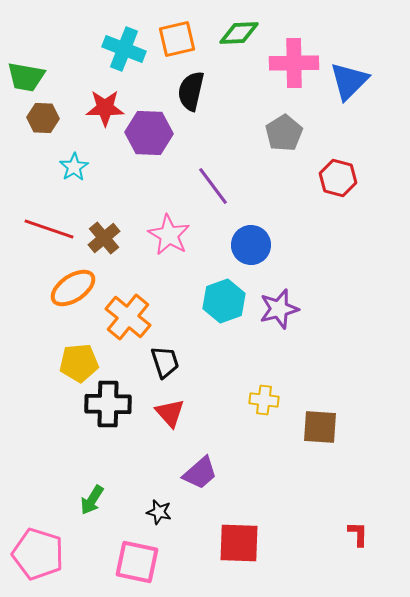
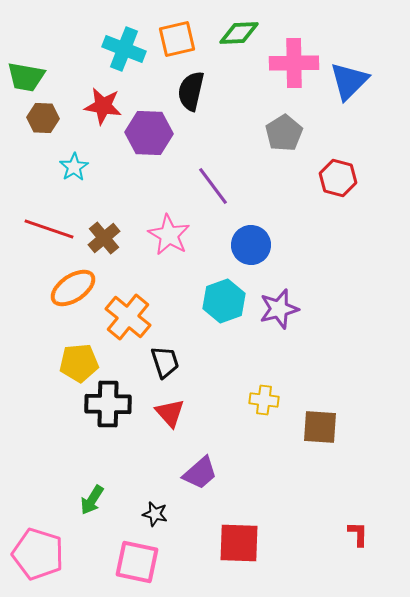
red star: moved 2 px left, 2 px up; rotated 9 degrees clockwise
black star: moved 4 px left, 2 px down
